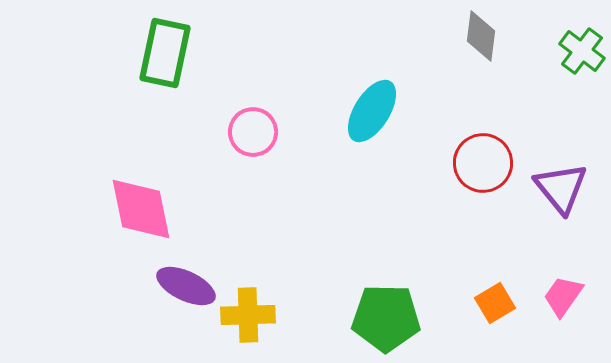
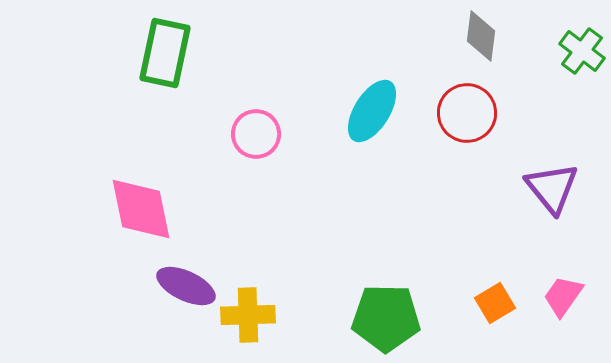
pink circle: moved 3 px right, 2 px down
red circle: moved 16 px left, 50 px up
purple triangle: moved 9 px left
